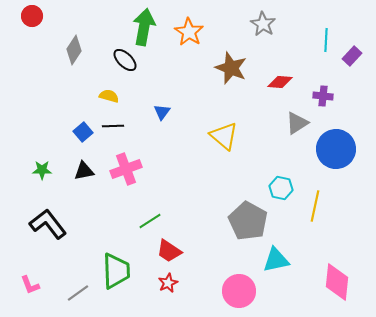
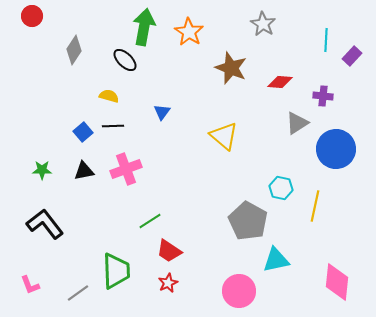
black L-shape: moved 3 px left
